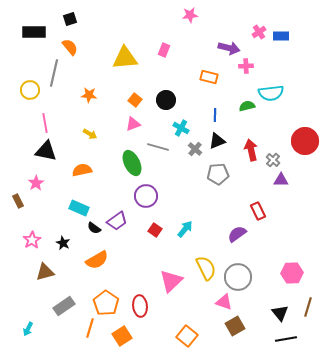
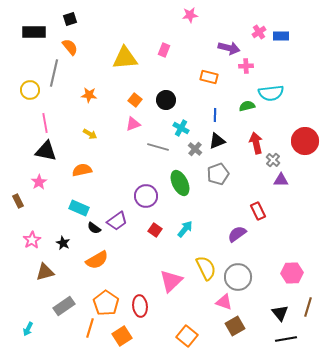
red arrow at (251, 150): moved 5 px right, 7 px up
green ellipse at (132, 163): moved 48 px right, 20 px down
gray pentagon at (218, 174): rotated 15 degrees counterclockwise
pink star at (36, 183): moved 3 px right, 1 px up
